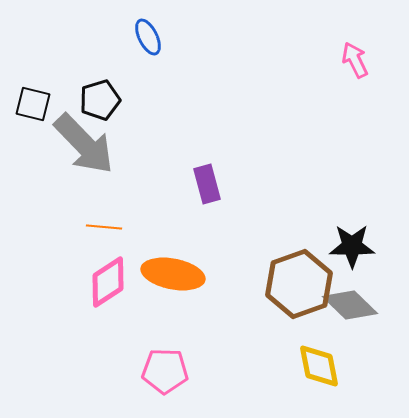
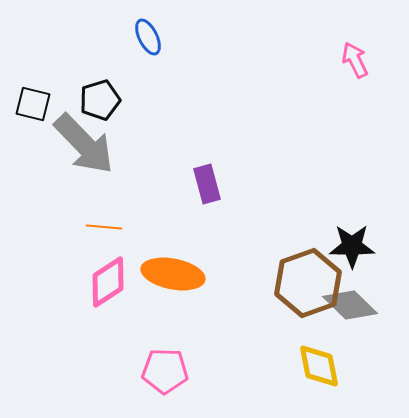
brown hexagon: moved 9 px right, 1 px up
